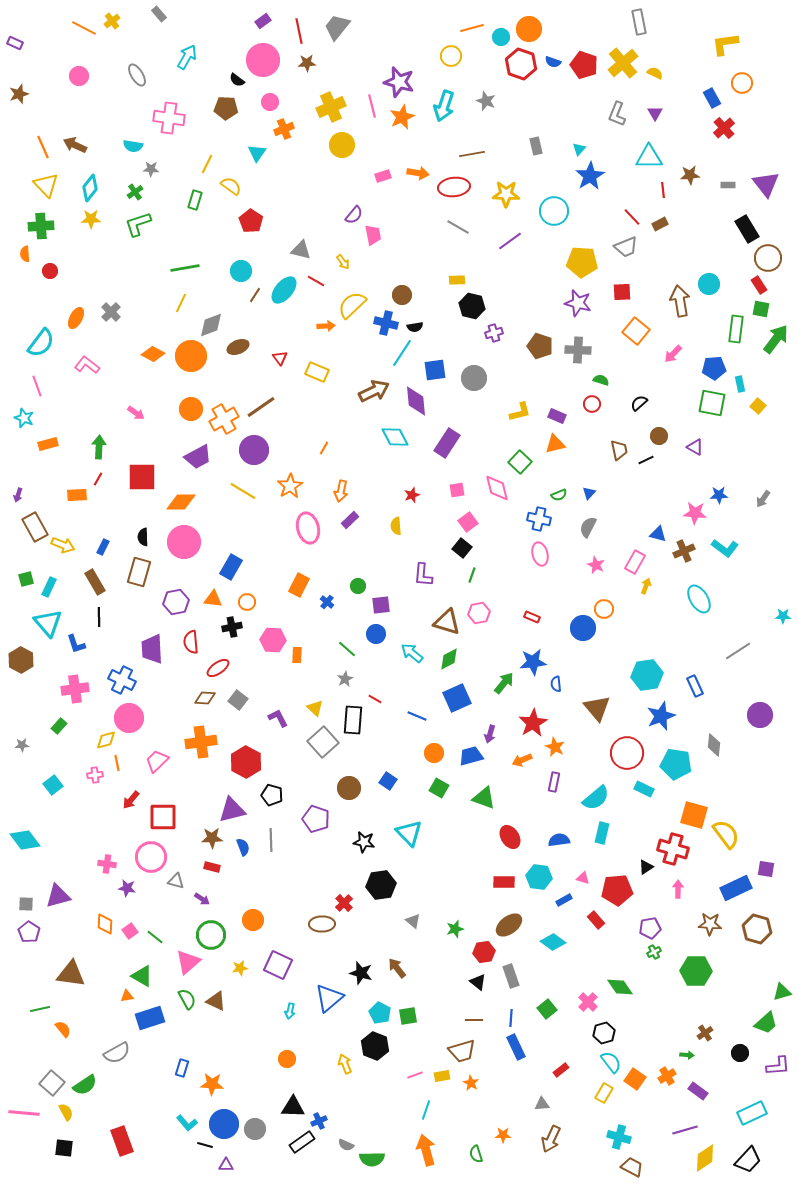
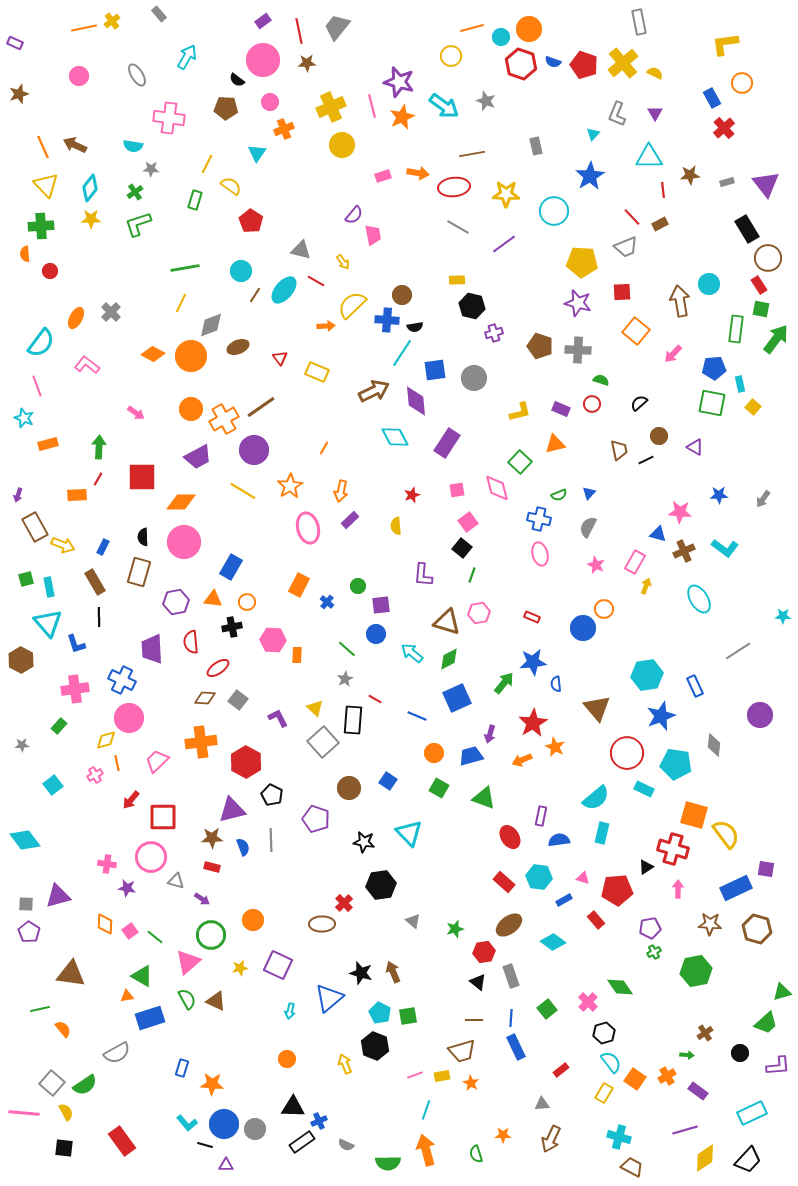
orange line at (84, 28): rotated 40 degrees counterclockwise
cyan arrow at (444, 106): rotated 72 degrees counterclockwise
cyan triangle at (579, 149): moved 14 px right, 15 px up
gray rectangle at (728, 185): moved 1 px left, 3 px up; rotated 16 degrees counterclockwise
purple line at (510, 241): moved 6 px left, 3 px down
blue cross at (386, 323): moved 1 px right, 3 px up; rotated 10 degrees counterclockwise
yellow square at (758, 406): moved 5 px left, 1 px down
purple rectangle at (557, 416): moved 4 px right, 7 px up
pink star at (695, 513): moved 15 px left, 1 px up
cyan rectangle at (49, 587): rotated 36 degrees counterclockwise
pink cross at (95, 775): rotated 21 degrees counterclockwise
purple rectangle at (554, 782): moved 13 px left, 34 px down
black pentagon at (272, 795): rotated 10 degrees clockwise
red rectangle at (504, 882): rotated 40 degrees clockwise
brown arrow at (397, 968): moved 4 px left, 4 px down; rotated 15 degrees clockwise
green hexagon at (696, 971): rotated 12 degrees counterclockwise
red rectangle at (122, 1141): rotated 16 degrees counterclockwise
green semicircle at (372, 1159): moved 16 px right, 4 px down
